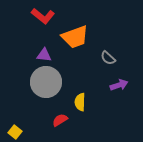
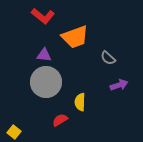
yellow square: moved 1 px left
